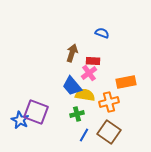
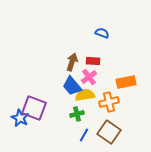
brown arrow: moved 9 px down
pink cross: moved 4 px down
yellow semicircle: rotated 18 degrees counterclockwise
purple square: moved 2 px left, 4 px up
blue star: moved 2 px up
